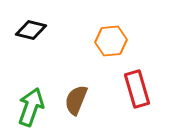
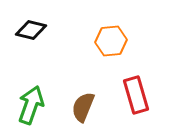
red rectangle: moved 1 px left, 6 px down
brown semicircle: moved 7 px right, 7 px down
green arrow: moved 2 px up
